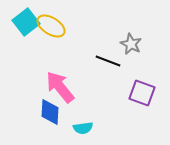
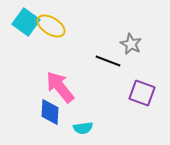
cyan square: rotated 16 degrees counterclockwise
